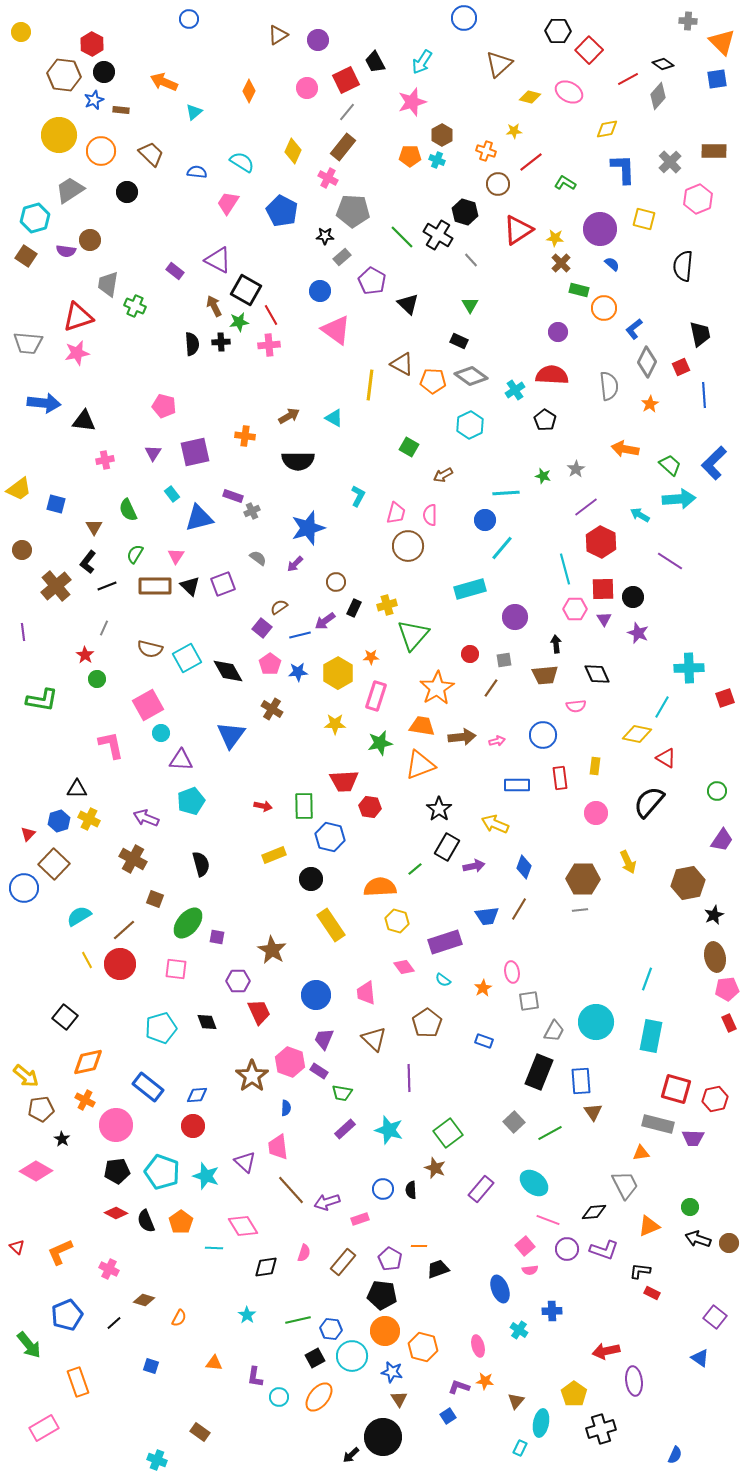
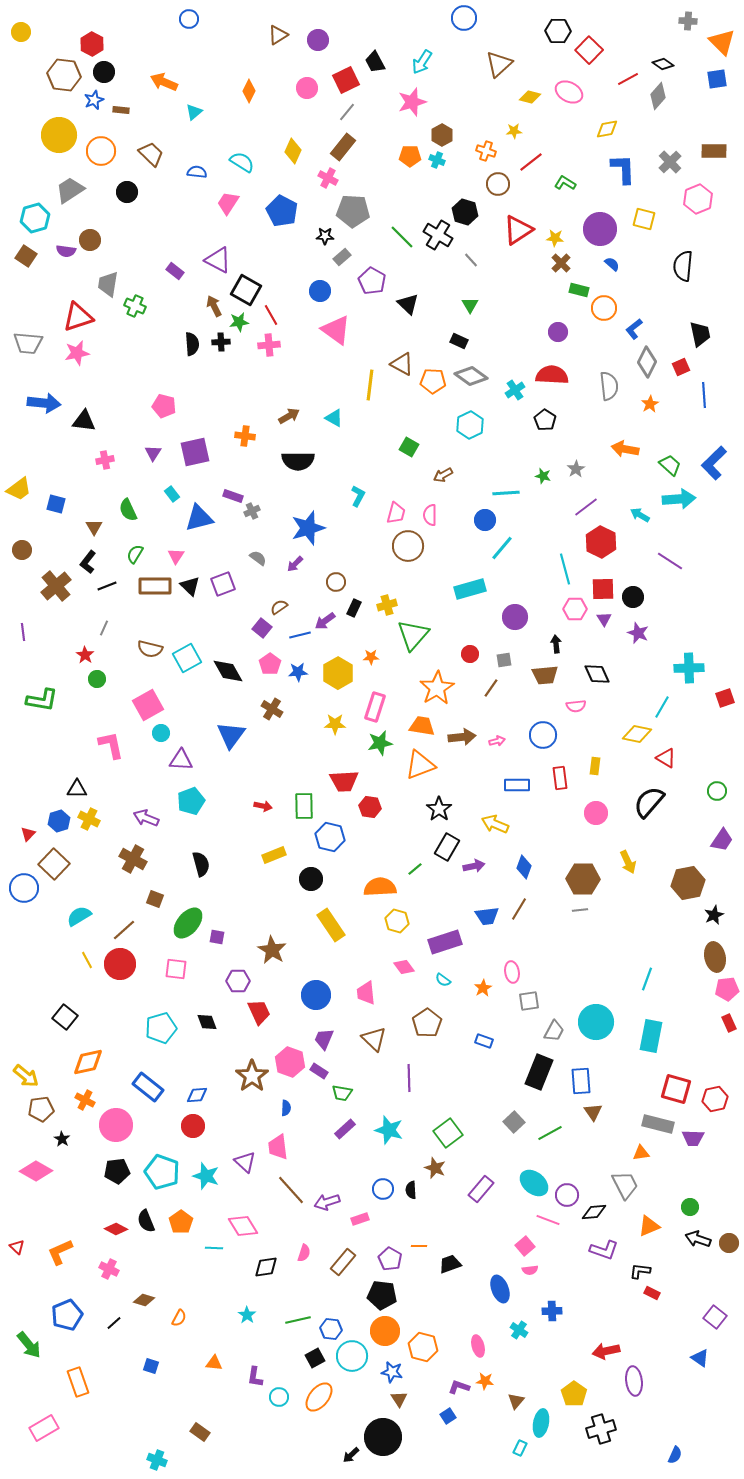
pink rectangle at (376, 696): moved 1 px left, 11 px down
red diamond at (116, 1213): moved 16 px down
purple circle at (567, 1249): moved 54 px up
black trapezoid at (438, 1269): moved 12 px right, 5 px up
